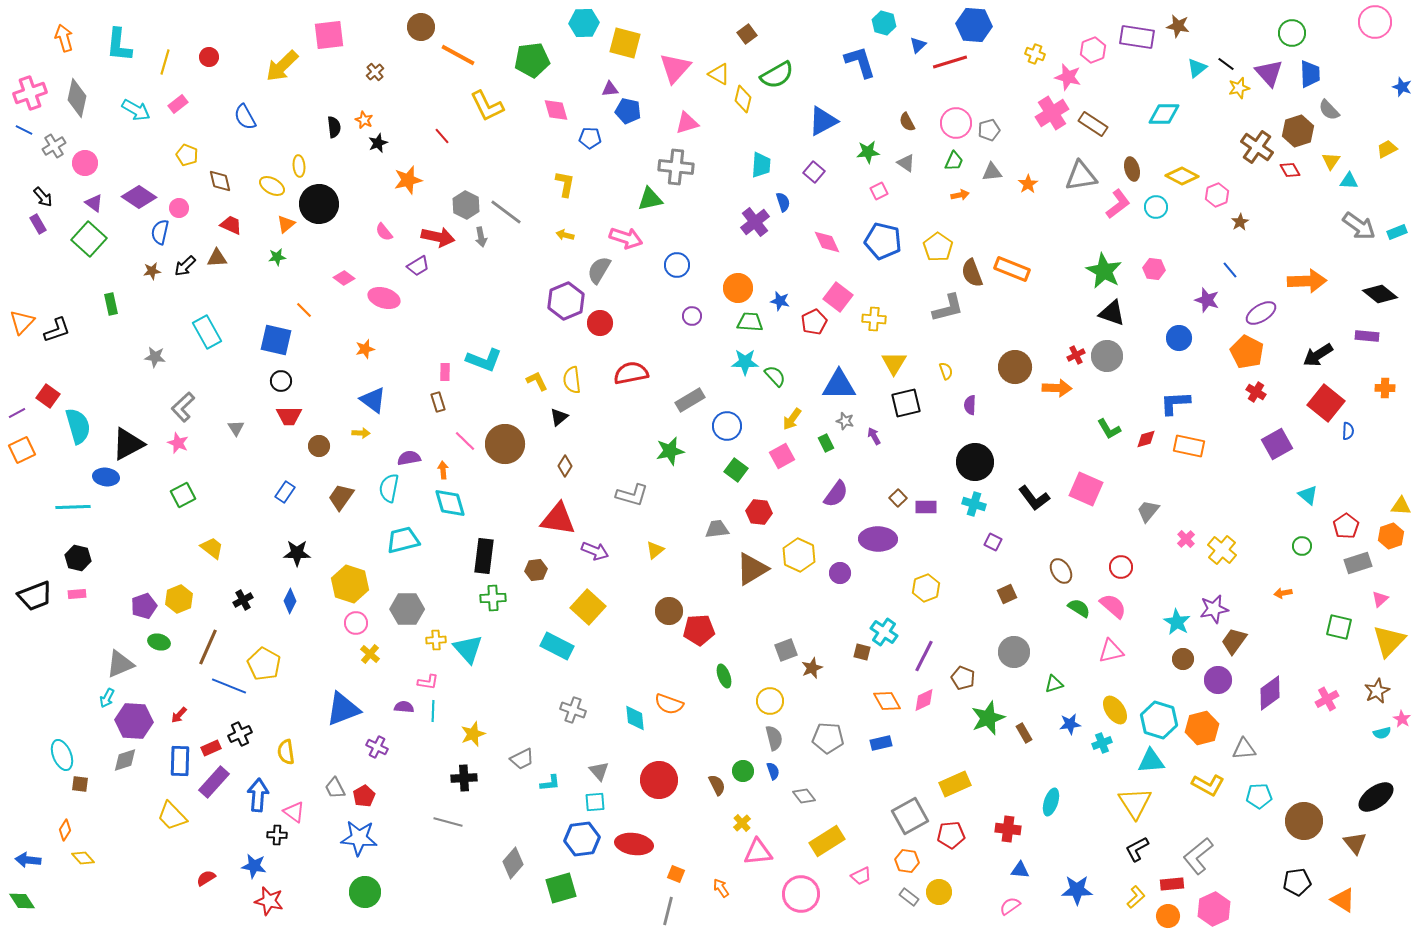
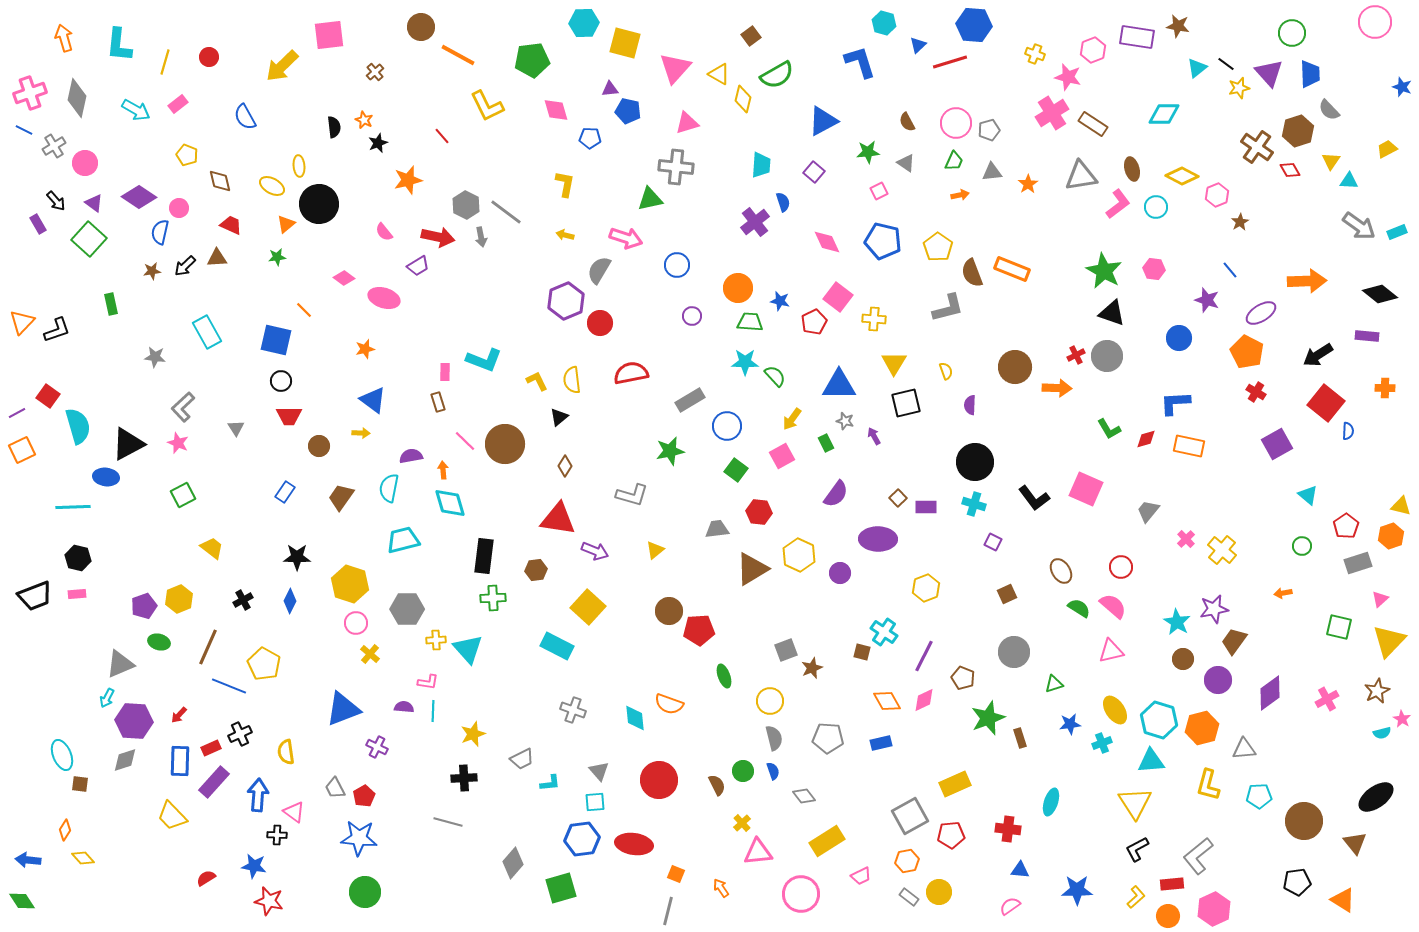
brown square at (747, 34): moved 4 px right, 2 px down
black arrow at (43, 197): moved 13 px right, 4 px down
purple semicircle at (409, 458): moved 2 px right, 2 px up
yellow triangle at (1401, 506): rotated 10 degrees clockwise
black star at (297, 553): moved 4 px down
brown rectangle at (1024, 733): moved 4 px left, 5 px down; rotated 12 degrees clockwise
yellow L-shape at (1208, 785): rotated 76 degrees clockwise
orange hexagon at (907, 861): rotated 20 degrees counterclockwise
